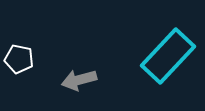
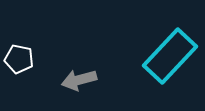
cyan rectangle: moved 2 px right
